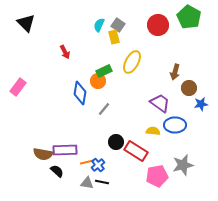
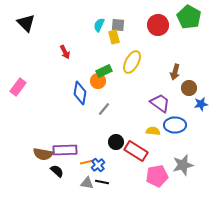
gray square: rotated 32 degrees counterclockwise
